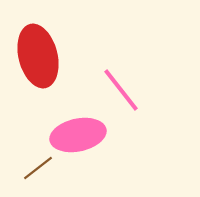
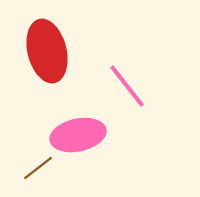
red ellipse: moved 9 px right, 5 px up
pink line: moved 6 px right, 4 px up
